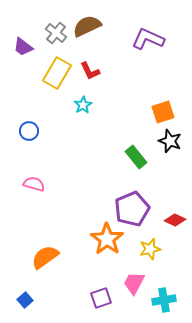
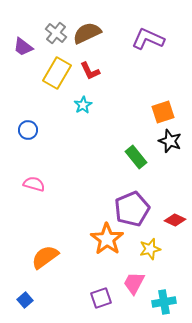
brown semicircle: moved 7 px down
blue circle: moved 1 px left, 1 px up
cyan cross: moved 2 px down
